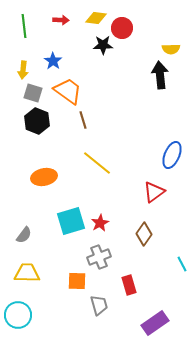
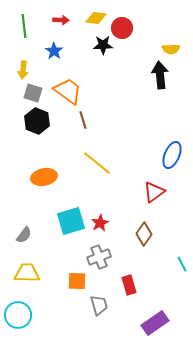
blue star: moved 1 px right, 10 px up
